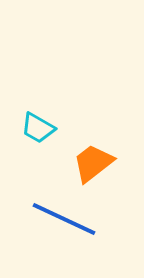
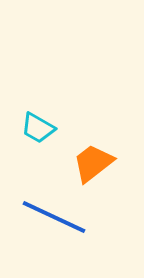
blue line: moved 10 px left, 2 px up
